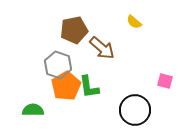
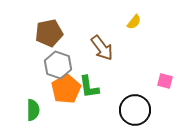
yellow semicircle: rotated 91 degrees counterclockwise
brown pentagon: moved 25 px left, 3 px down
brown arrow: rotated 12 degrees clockwise
orange pentagon: moved 3 px down
green semicircle: rotated 90 degrees clockwise
